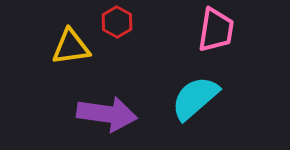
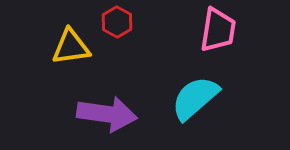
pink trapezoid: moved 2 px right
